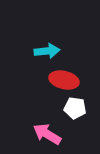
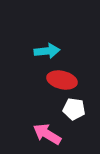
red ellipse: moved 2 px left
white pentagon: moved 1 px left, 1 px down
